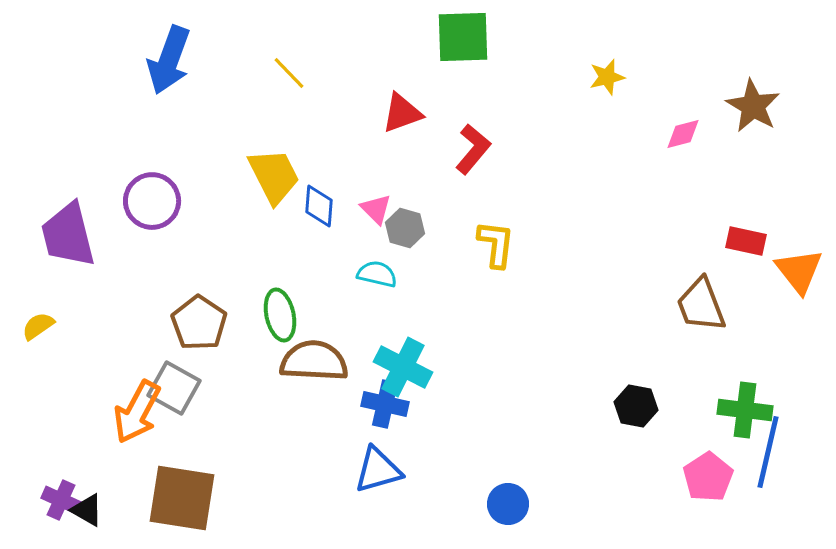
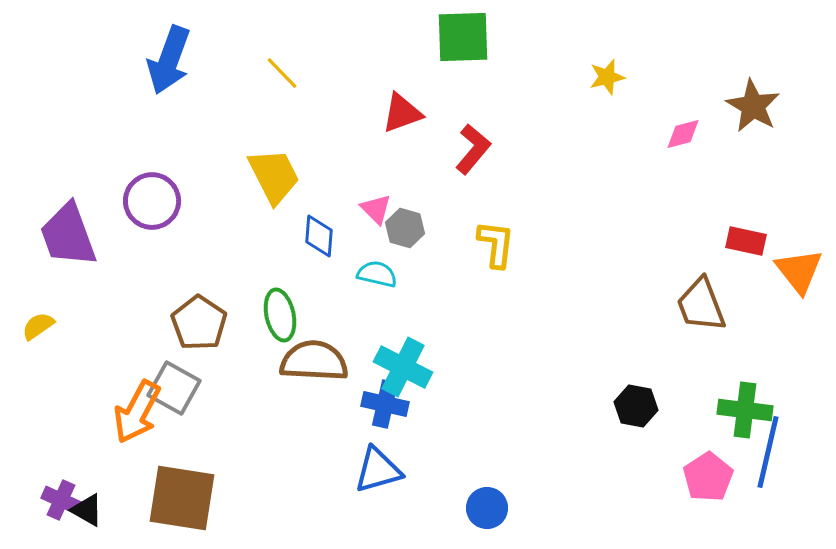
yellow line: moved 7 px left
blue diamond: moved 30 px down
purple trapezoid: rotated 6 degrees counterclockwise
blue circle: moved 21 px left, 4 px down
